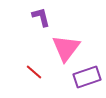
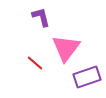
red line: moved 1 px right, 9 px up
